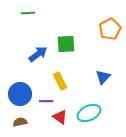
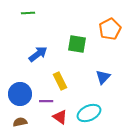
green square: moved 11 px right; rotated 12 degrees clockwise
